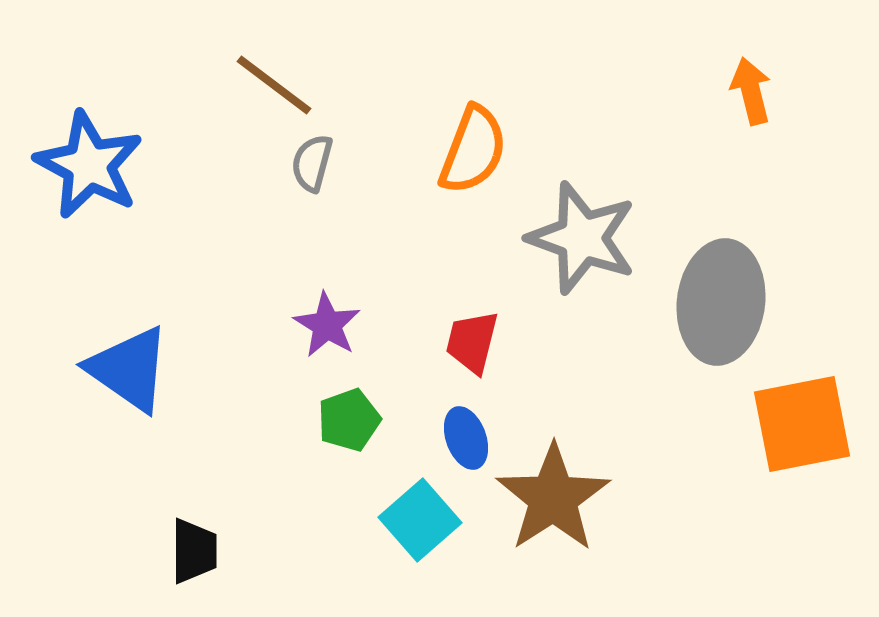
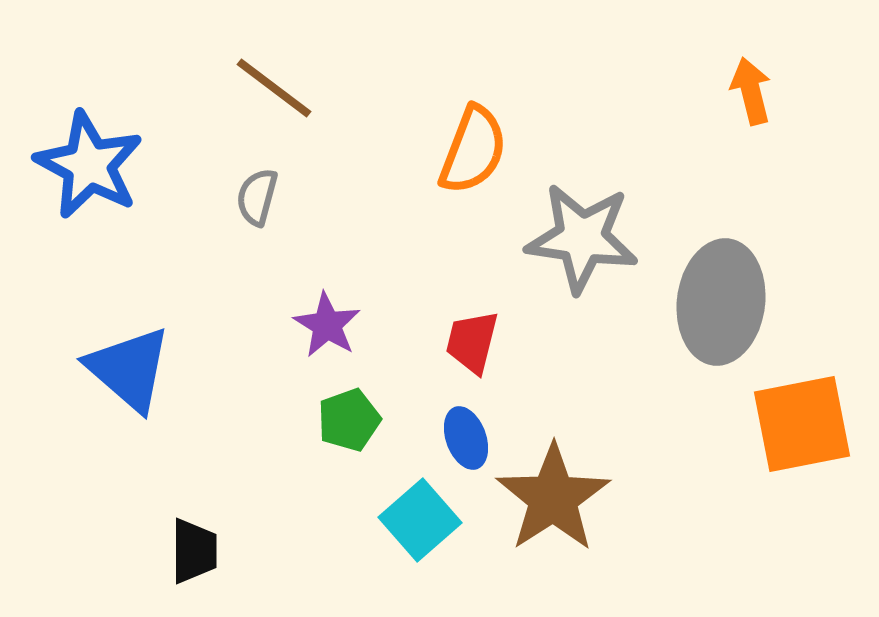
brown line: moved 3 px down
gray semicircle: moved 55 px left, 34 px down
gray star: rotated 12 degrees counterclockwise
blue triangle: rotated 6 degrees clockwise
